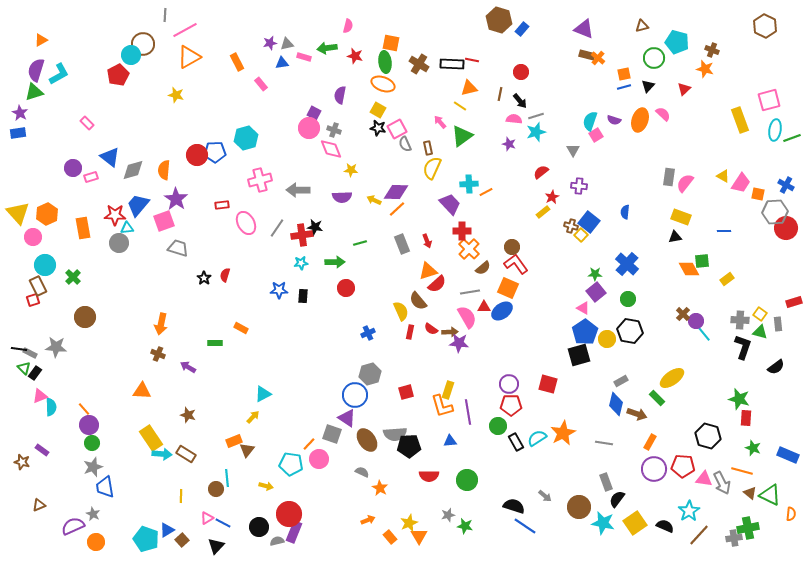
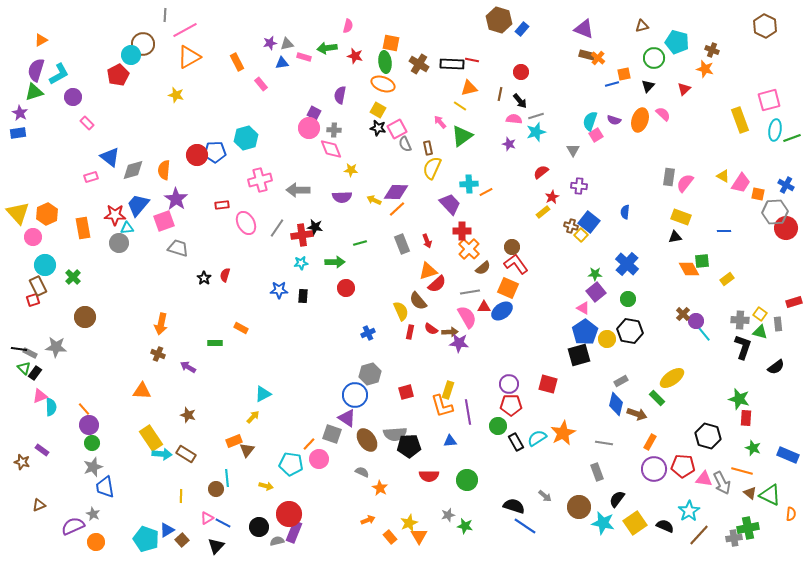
blue line at (624, 87): moved 12 px left, 3 px up
gray cross at (334, 130): rotated 16 degrees counterclockwise
purple circle at (73, 168): moved 71 px up
gray rectangle at (606, 482): moved 9 px left, 10 px up
